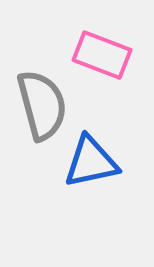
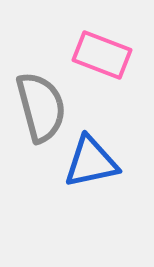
gray semicircle: moved 1 px left, 2 px down
